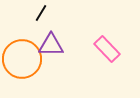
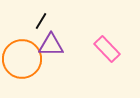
black line: moved 8 px down
